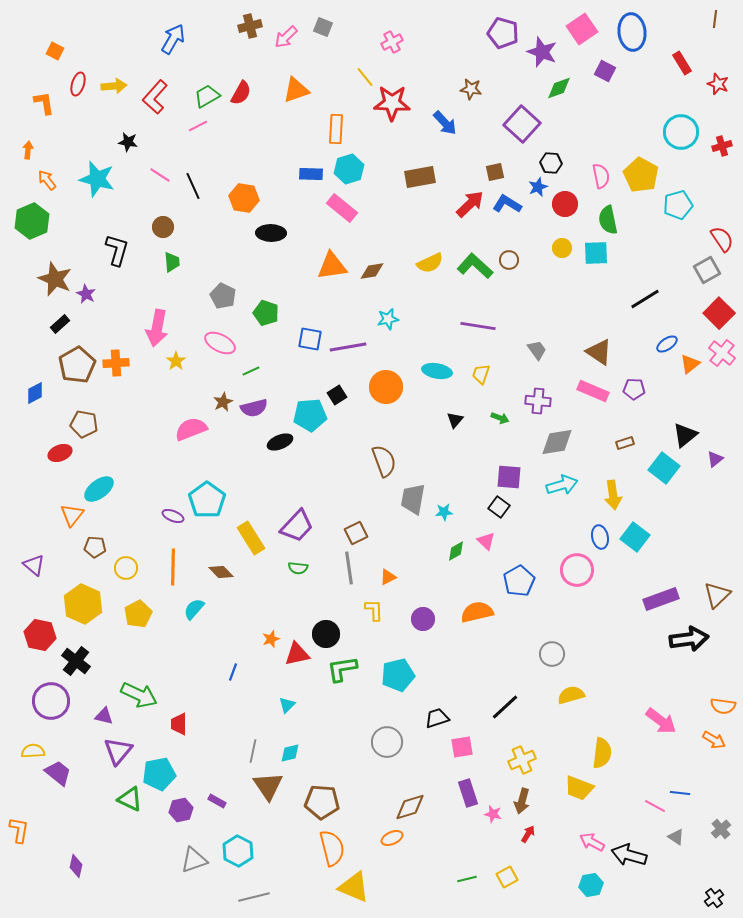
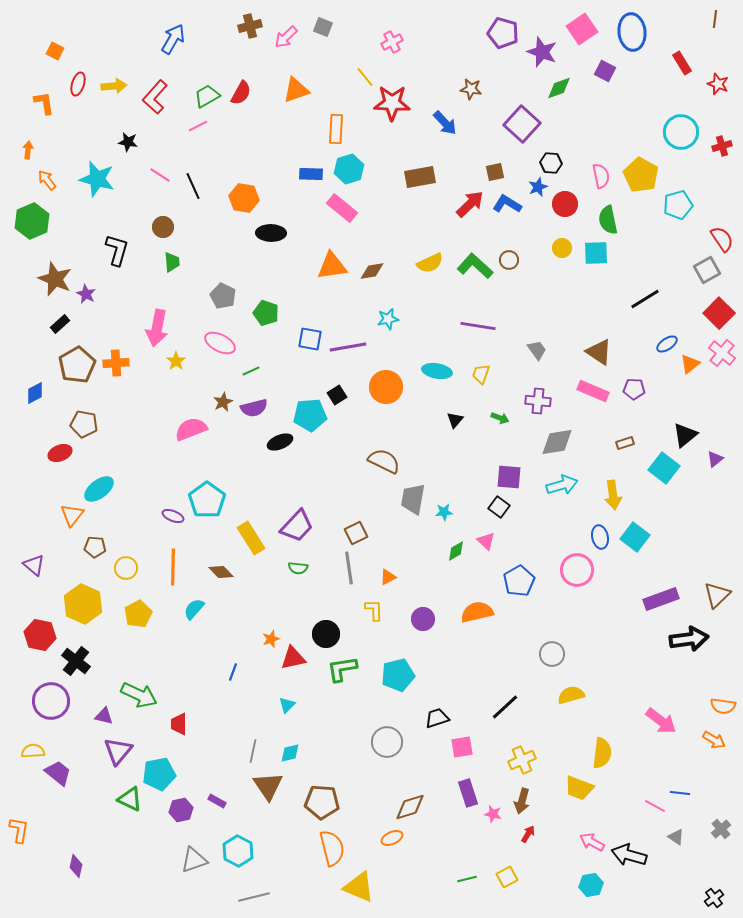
brown semicircle at (384, 461): rotated 44 degrees counterclockwise
red triangle at (297, 654): moved 4 px left, 4 px down
yellow triangle at (354, 887): moved 5 px right
